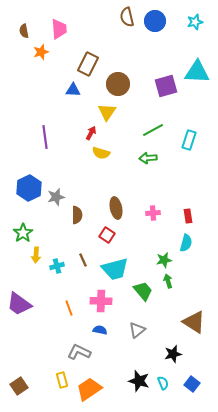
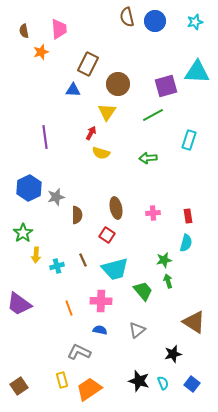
green line at (153, 130): moved 15 px up
